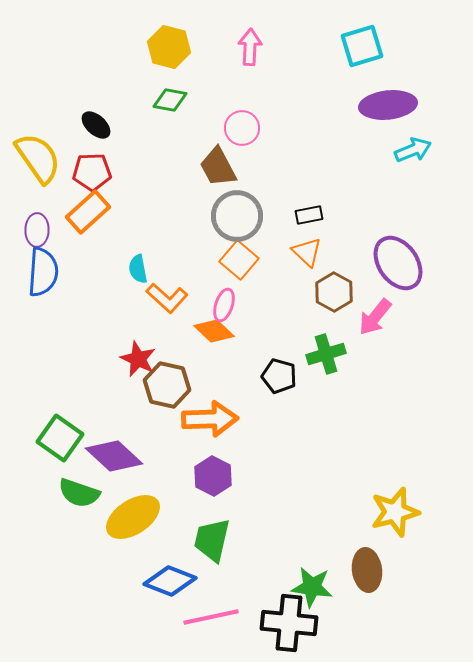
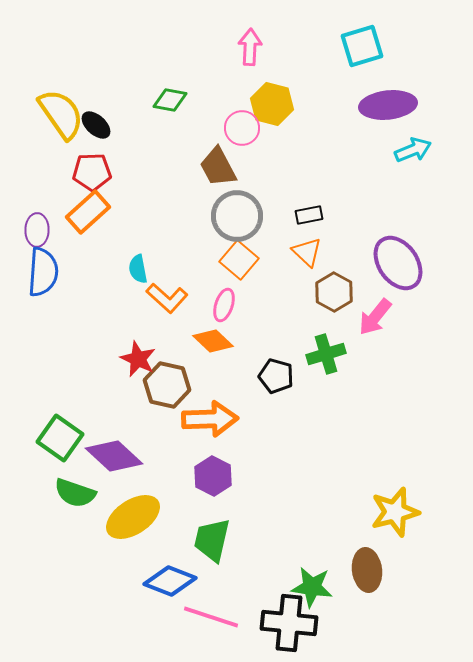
yellow hexagon at (169, 47): moved 103 px right, 57 px down
yellow semicircle at (38, 158): moved 23 px right, 44 px up
orange diamond at (214, 331): moved 1 px left, 10 px down
black pentagon at (279, 376): moved 3 px left
green semicircle at (79, 493): moved 4 px left
pink line at (211, 617): rotated 30 degrees clockwise
